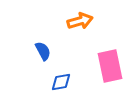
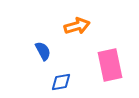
orange arrow: moved 3 px left, 5 px down
pink rectangle: moved 1 px up
